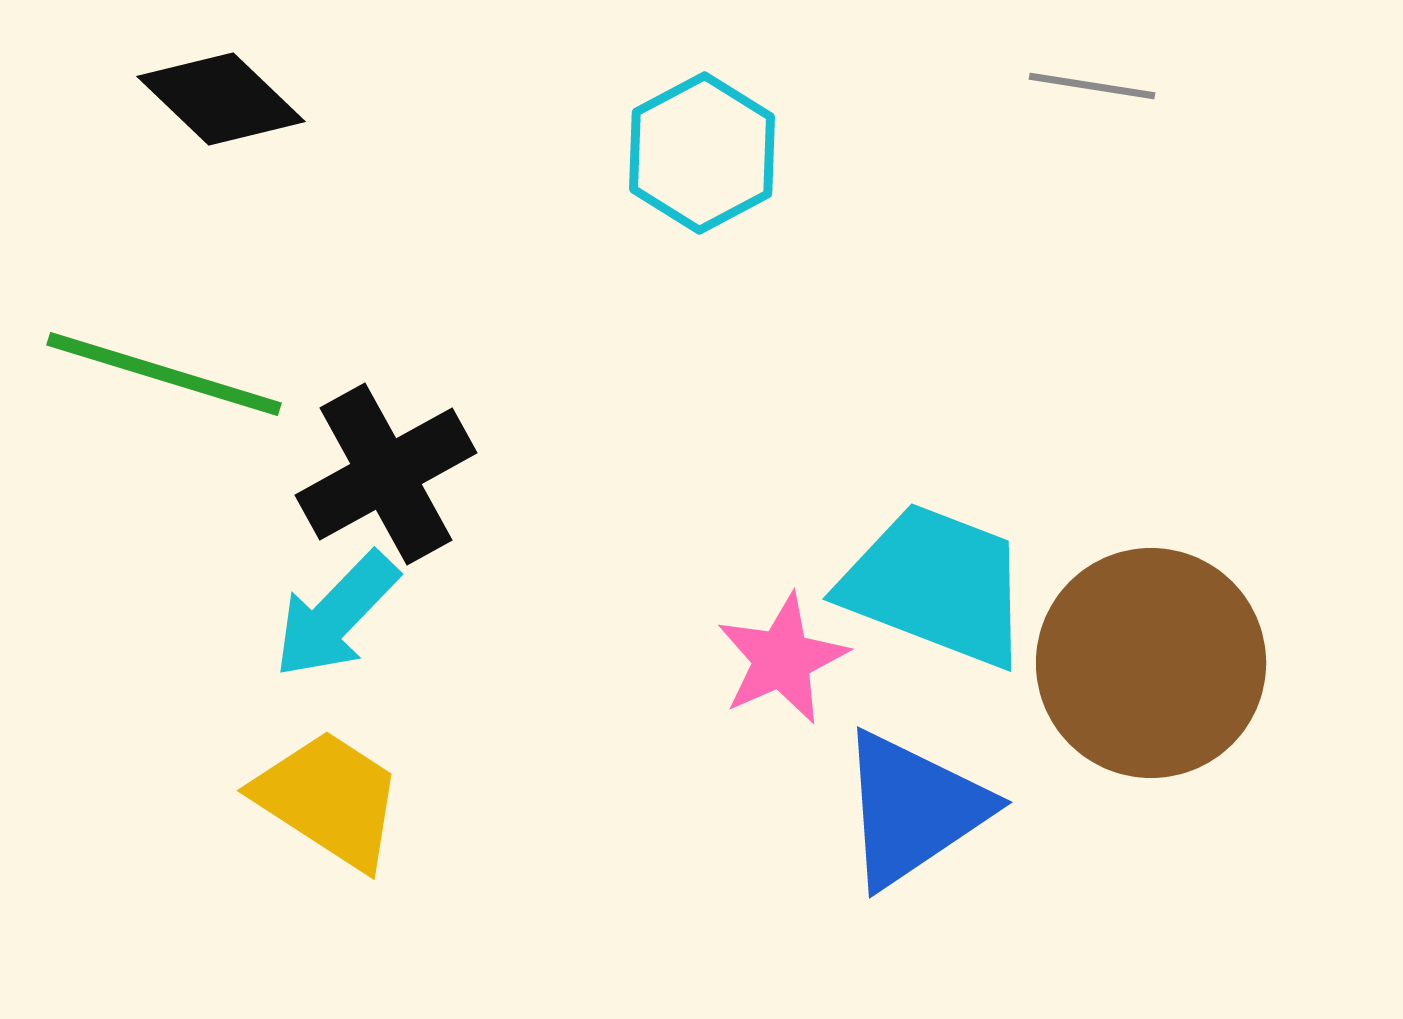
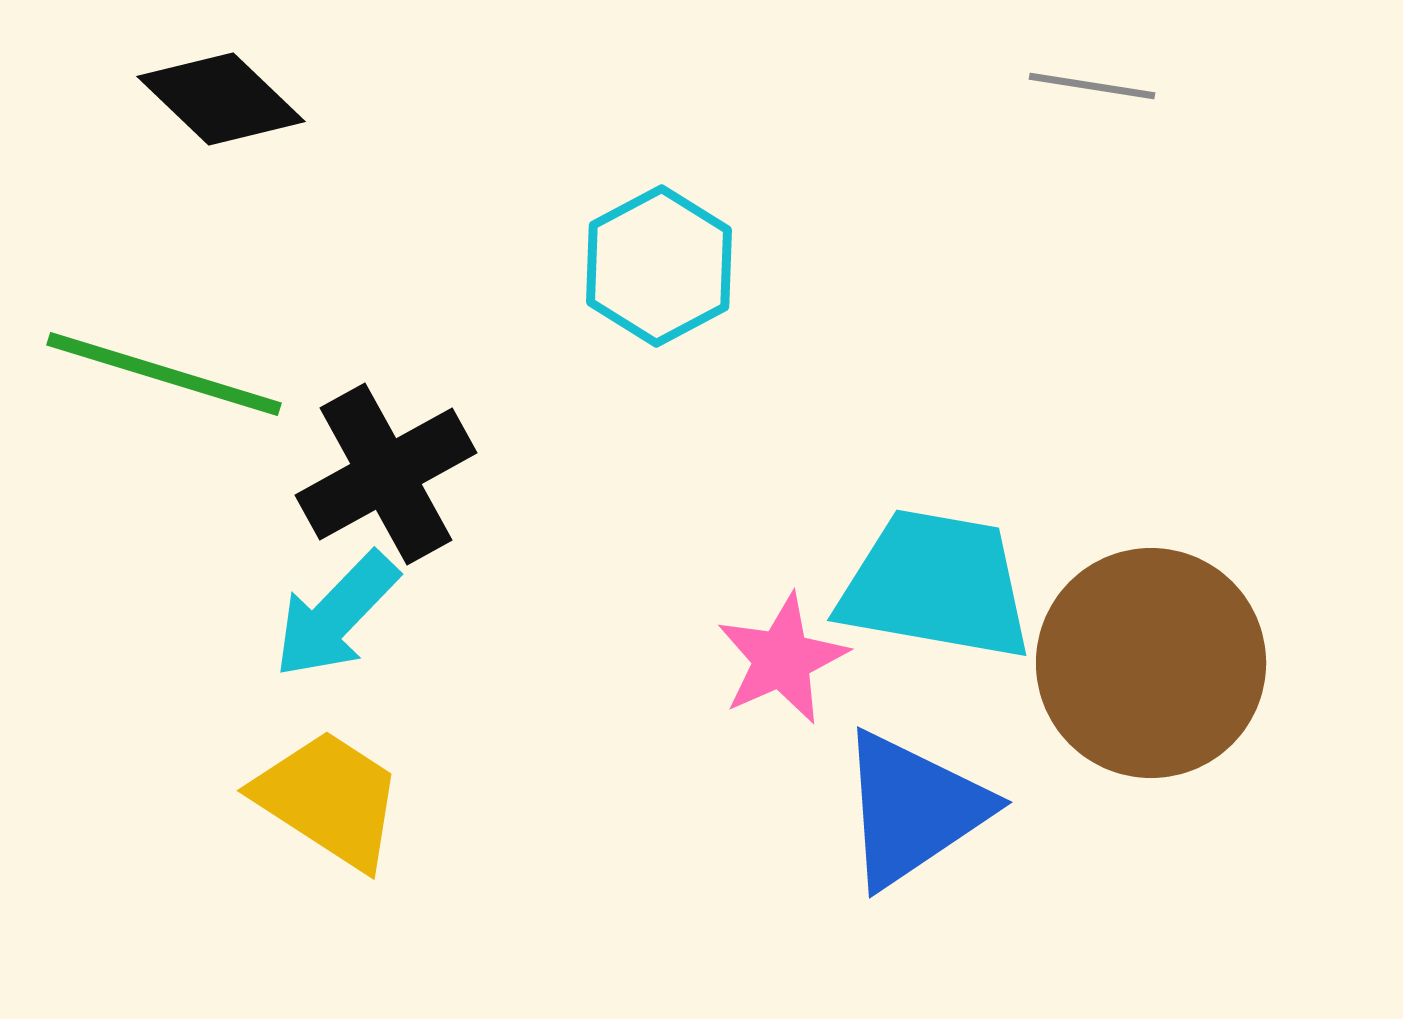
cyan hexagon: moved 43 px left, 113 px down
cyan trapezoid: rotated 11 degrees counterclockwise
